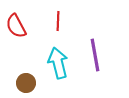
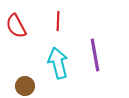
brown circle: moved 1 px left, 3 px down
